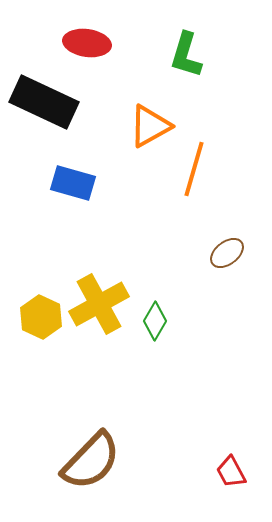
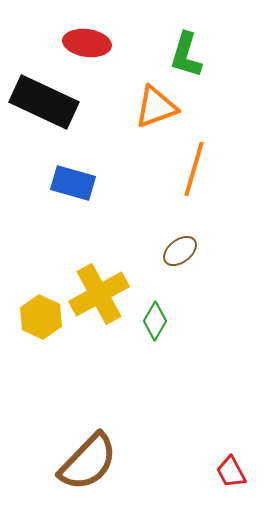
orange triangle: moved 6 px right, 19 px up; rotated 9 degrees clockwise
brown ellipse: moved 47 px left, 2 px up
yellow cross: moved 10 px up
brown semicircle: moved 3 px left, 1 px down
